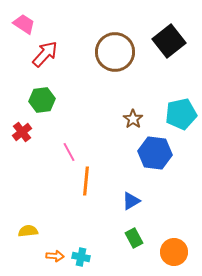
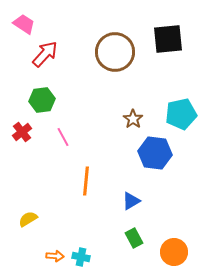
black square: moved 1 px left, 2 px up; rotated 32 degrees clockwise
pink line: moved 6 px left, 15 px up
yellow semicircle: moved 12 px up; rotated 24 degrees counterclockwise
